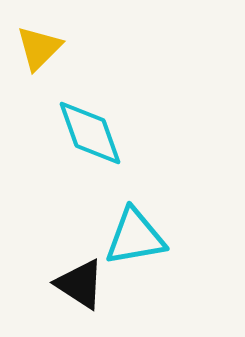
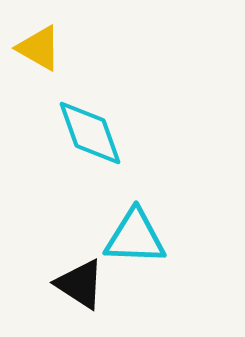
yellow triangle: rotated 45 degrees counterclockwise
cyan triangle: rotated 12 degrees clockwise
